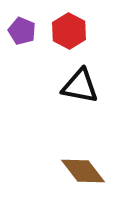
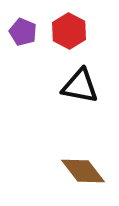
purple pentagon: moved 1 px right, 1 px down
